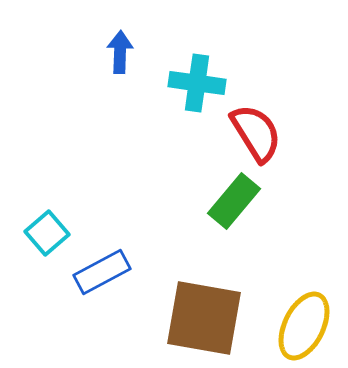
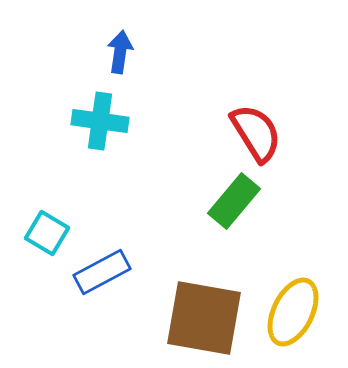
blue arrow: rotated 6 degrees clockwise
cyan cross: moved 97 px left, 38 px down
cyan square: rotated 18 degrees counterclockwise
yellow ellipse: moved 11 px left, 14 px up
